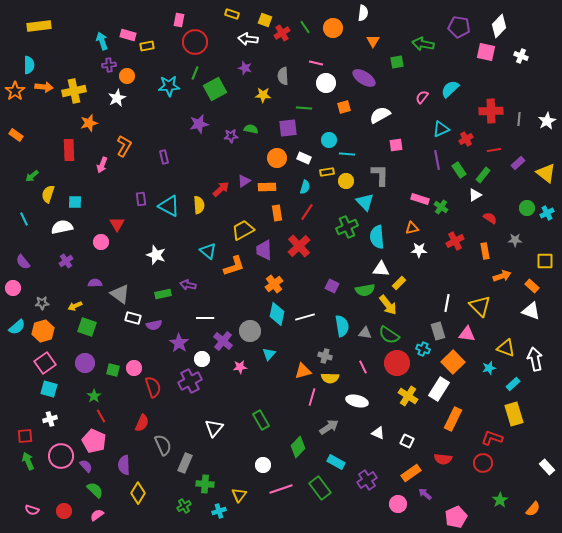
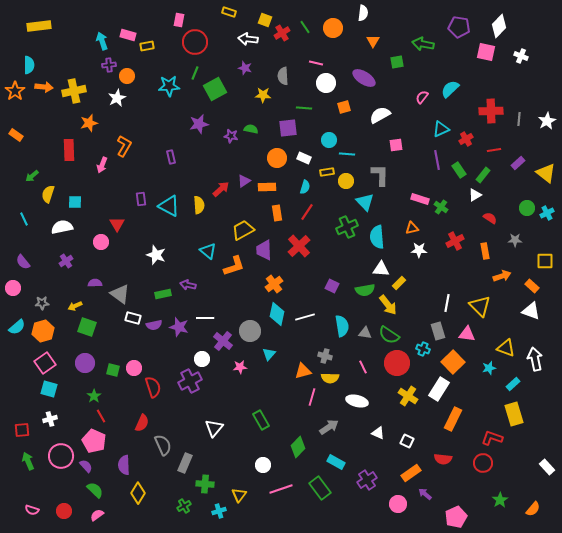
yellow rectangle at (232, 14): moved 3 px left, 2 px up
purple star at (231, 136): rotated 16 degrees clockwise
purple rectangle at (164, 157): moved 7 px right
purple star at (179, 343): moved 16 px up; rotated 18 degrees counterclockwise
red square at (25, 436): moved 3 px left, 6 px up
